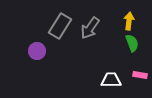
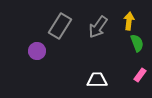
gray arrow: moved 8 px right, 1 px up
green semicircle: moved 5 px right
pink rectangle: rotated 64 degrees counterclockwise
white trapezoid: moved 14 px left
